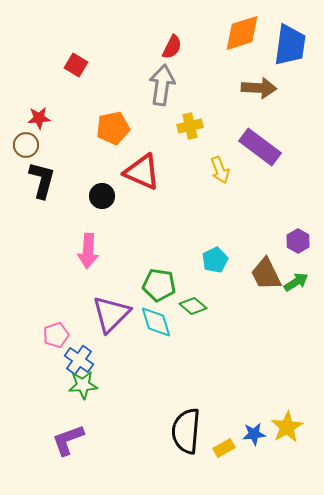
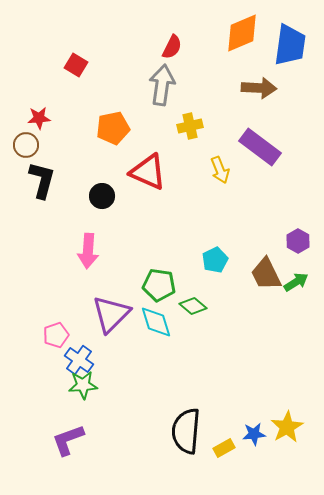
orange diamond: rotated 6 degrees counterclockwise
red triangle: moved 6 px right
